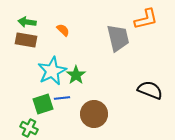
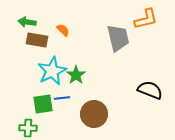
brown rectangle: moved 11 px right
green square: rotated 10 degrees clockwise
green cross: moved 1 px left; rotated 24 degrees counterclockwise
